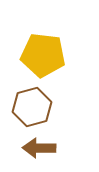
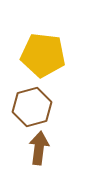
brown arrow: rotated 96 degrees clockwise
